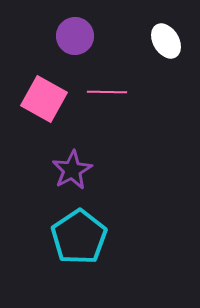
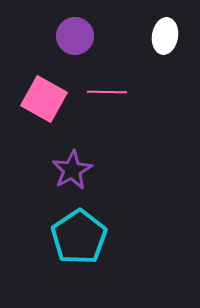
white ellipse: moved 1 px left, 5 px up; rotated 40 degrees clockwise
